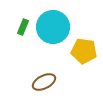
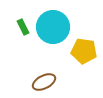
green rectangle: rotated 49 degrees counterclockwise
